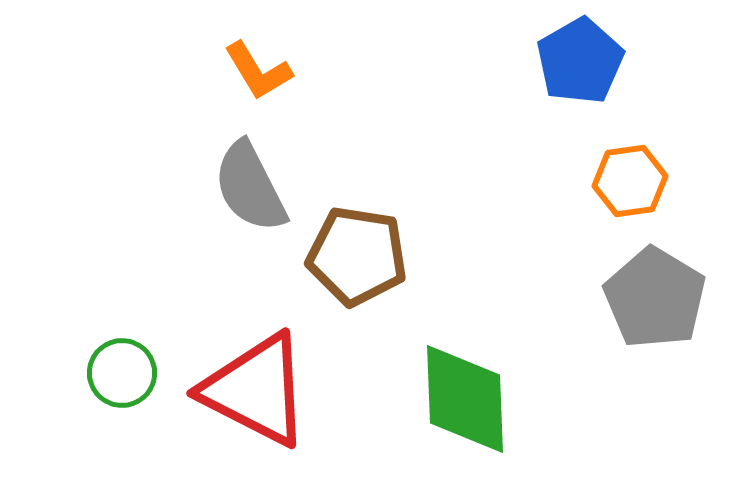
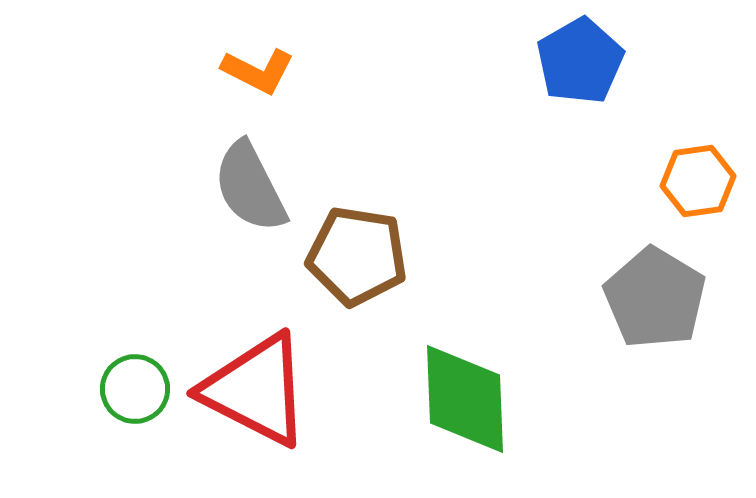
orange L-shape: rotated 32 degrees counterclockwise
orange hexagon: moved 68 px right
green circle: moved 13 px right, 16 px down
